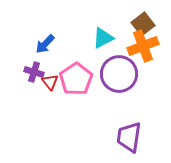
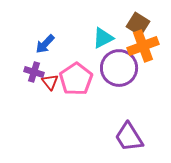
brown square: moved 5 px left; rotated 20 degrees counterclockwise
purple circle: moved 6 px up
purple trapezoid: rotated 40 degrees counterclockwise
